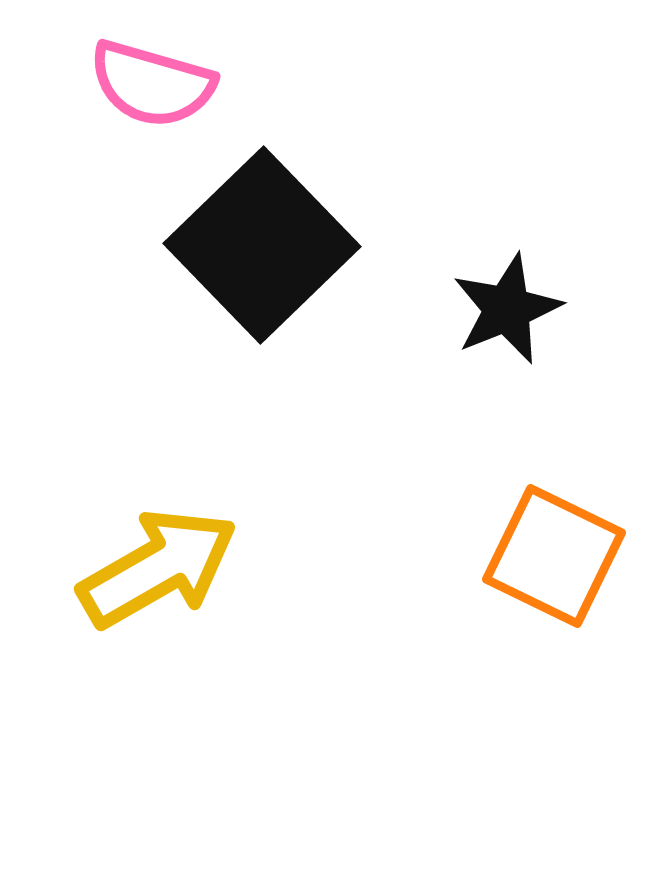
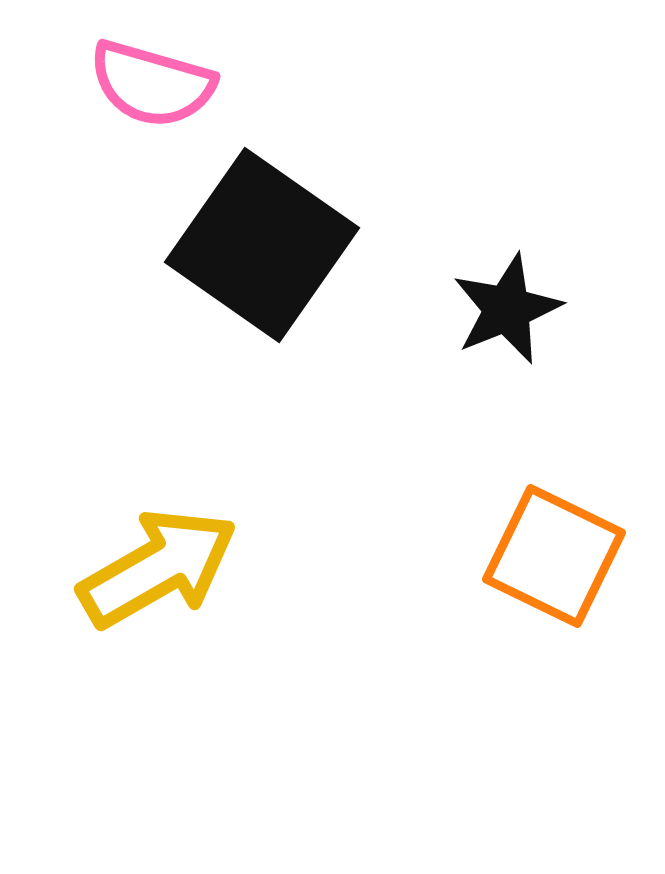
black square: rotated 11 degrees counterclockwise
